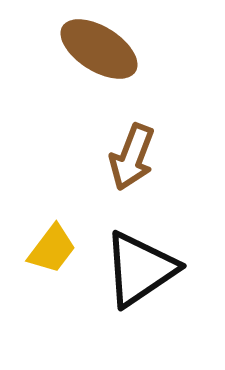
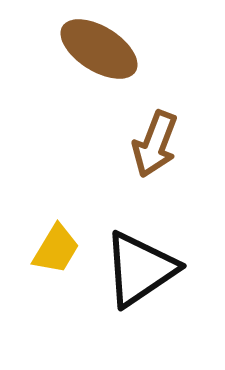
brown arrow: moved 23 px right, 13 px up
yellow trapezoid: moved 4 px right; rotated 6 degrees counterclockwise
